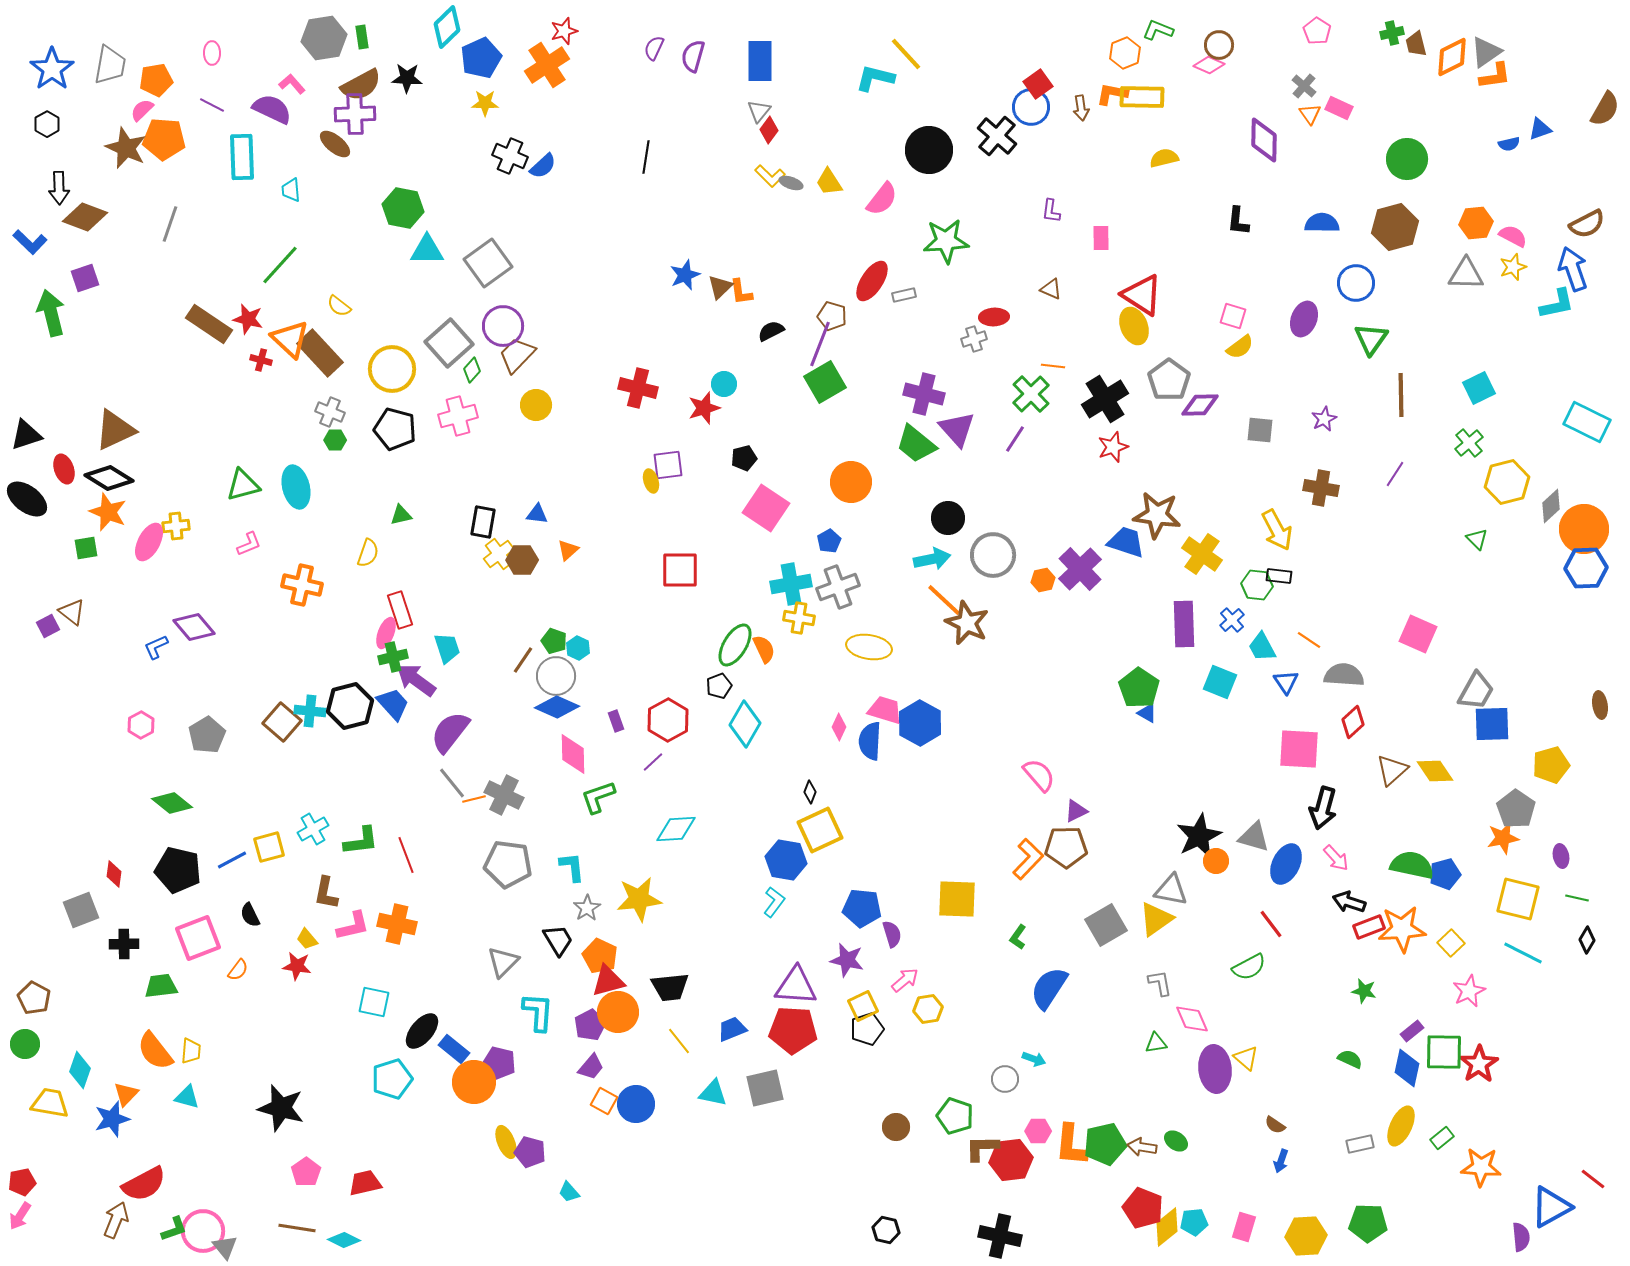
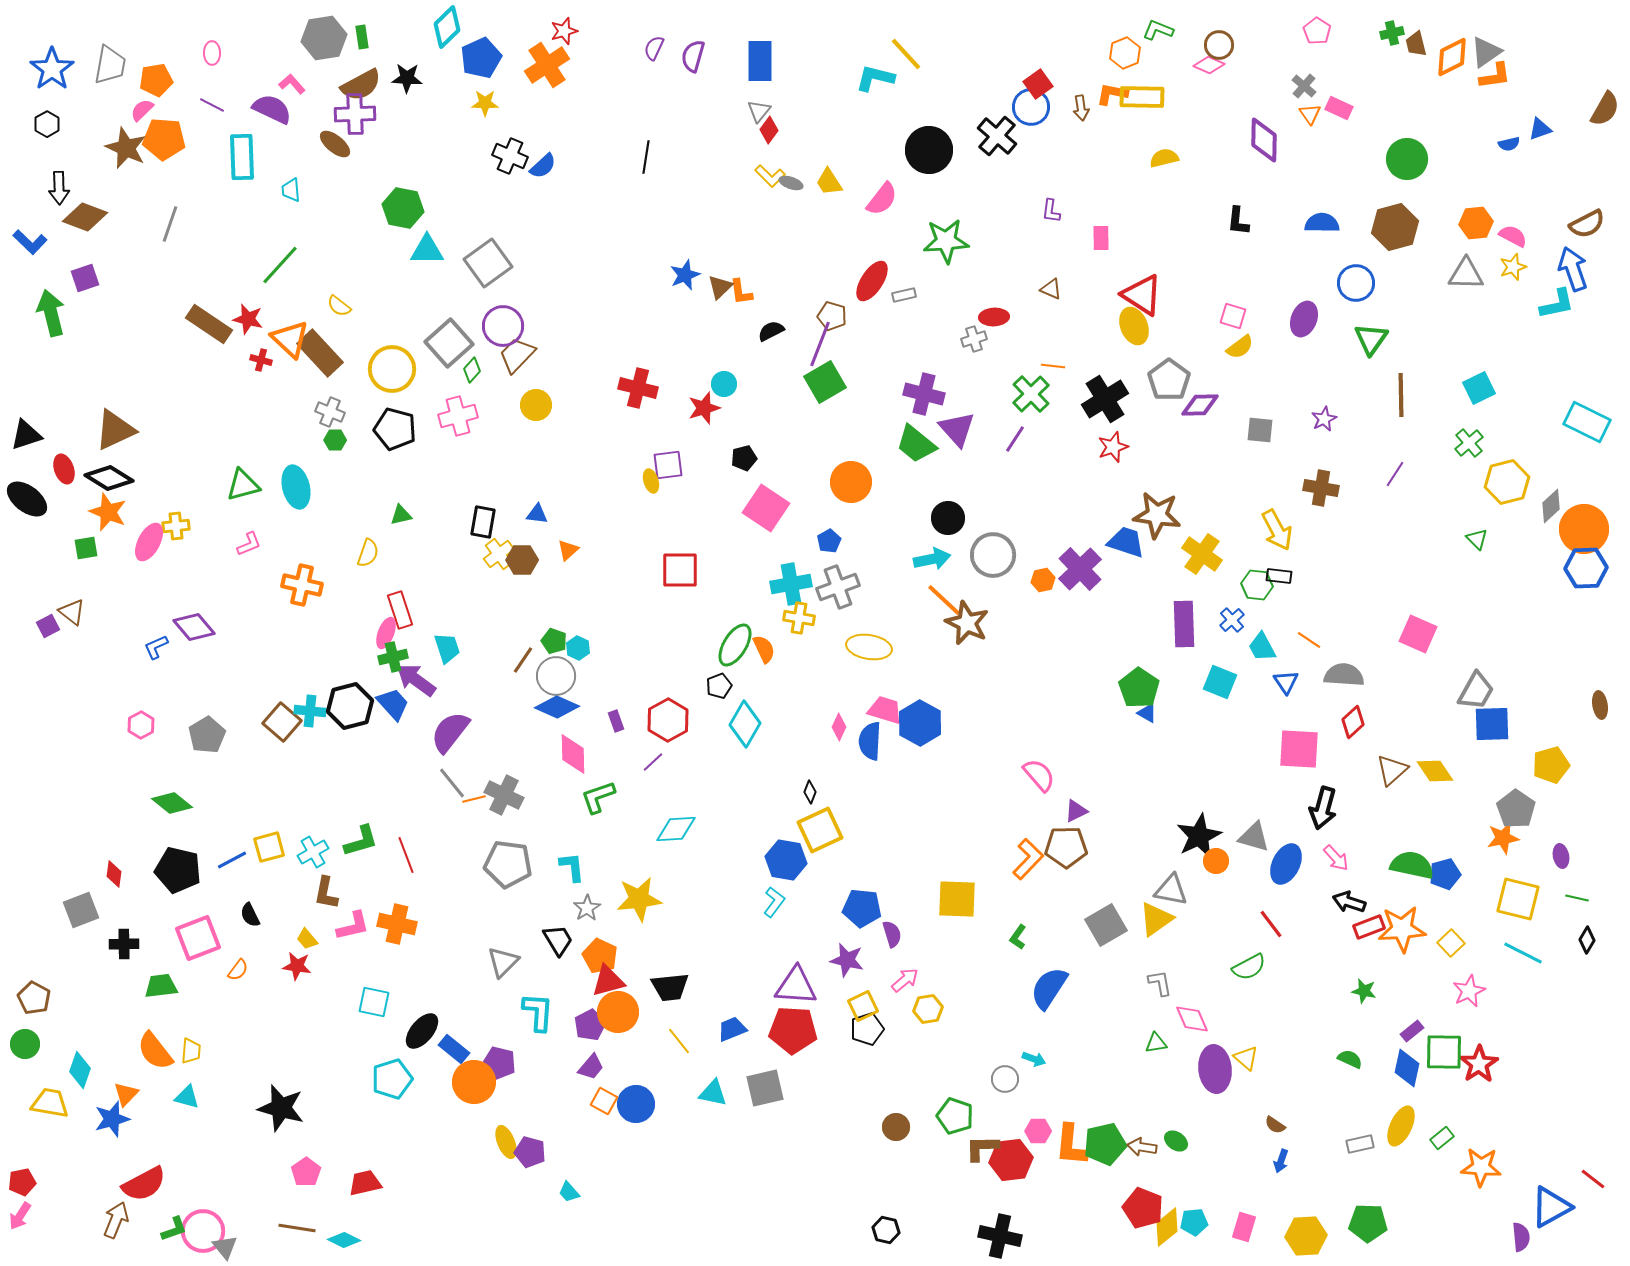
cyan cross at (313, 829): moved 23 px down
green L-shape at (361, 841): rotated 9 degrees counterclockwise
